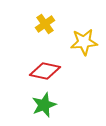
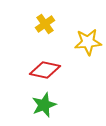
yellow star: moved 4 px right
red diamond: moved 1 px up
